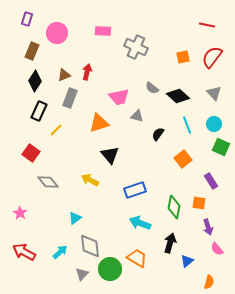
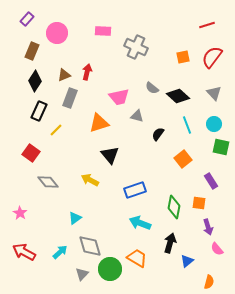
purple rectangle at (27, 19): rotated 24 degrees clockwise
red line at (207, 25): rotated 28 degrees counterclockwise
green square at (221, 147): rotated 12 degrees counterclockwise
gray diamond at (90, 246): rotated 10 degrees counterclockwise
